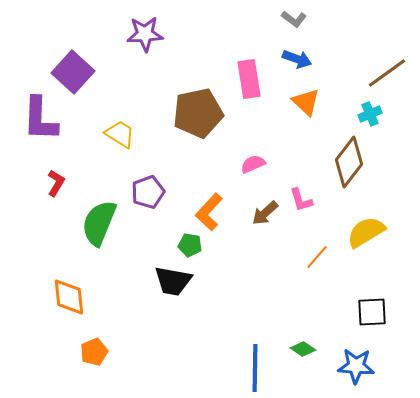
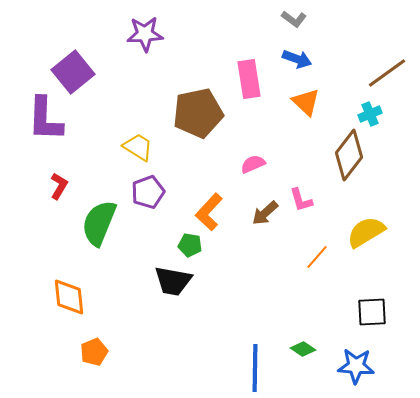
purple square: rotated 9 degrees clockwise
purple L-shape: moved 5 px right
yellow trapezoid: moved 18 px right, 13 px down
brown diamond: moved 7 px up
red L-shape: moved 3 px right, 3 px down
